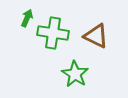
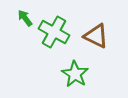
green arrow: moved 2 px left; rotated 60 degrees counterclockwise
green cross: moved 1 px right, 1 px up; rotated 20 degrees clockwise
